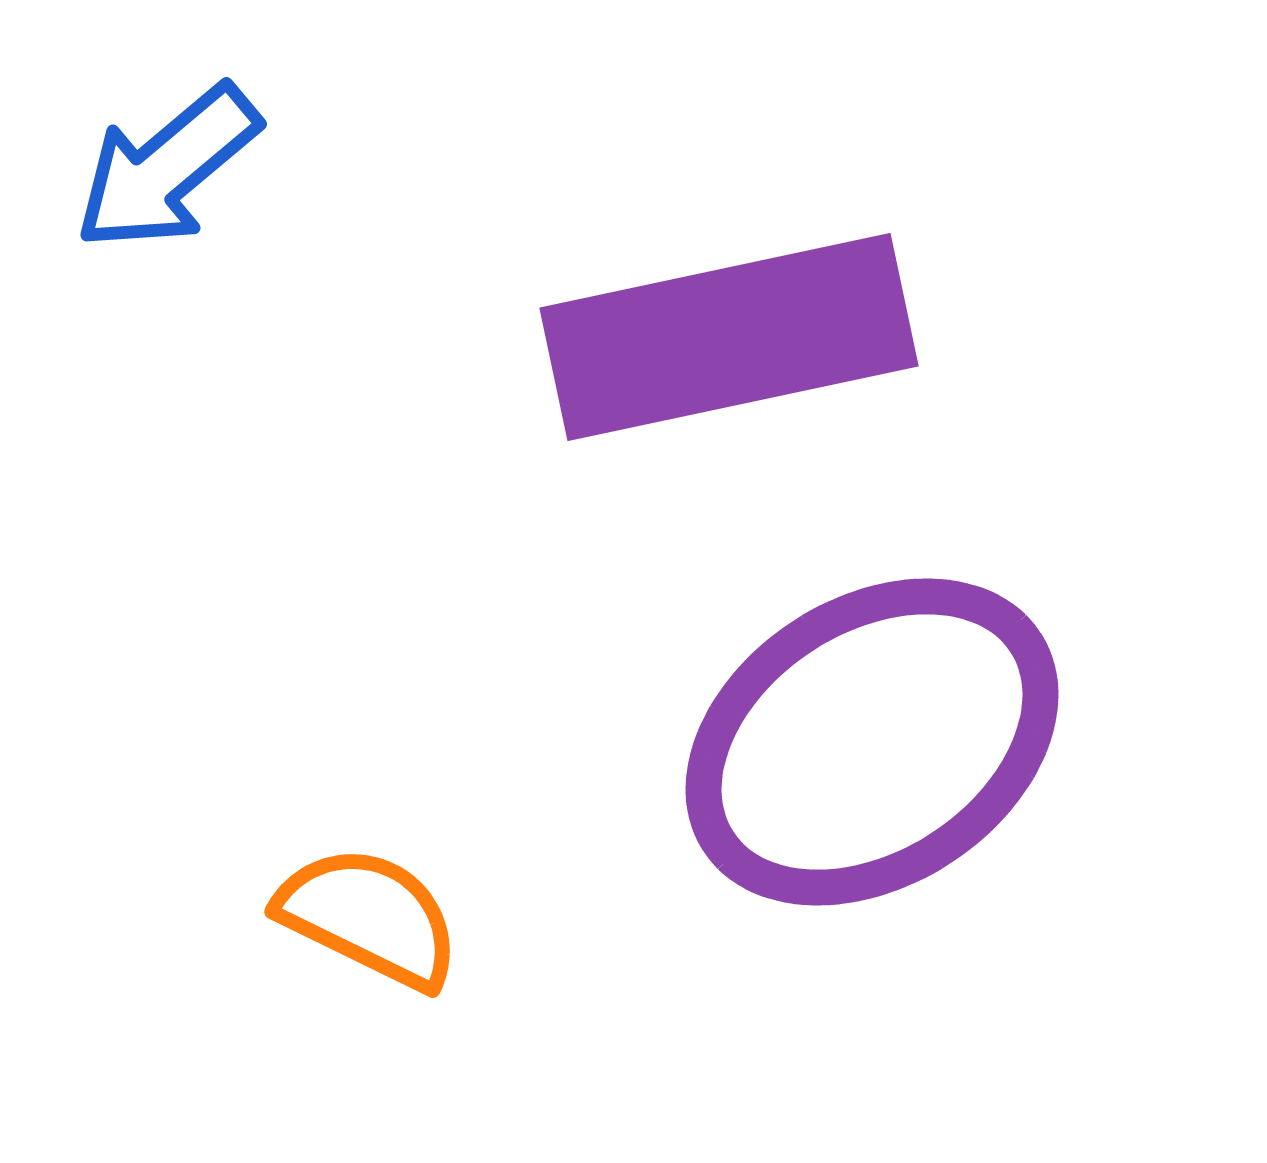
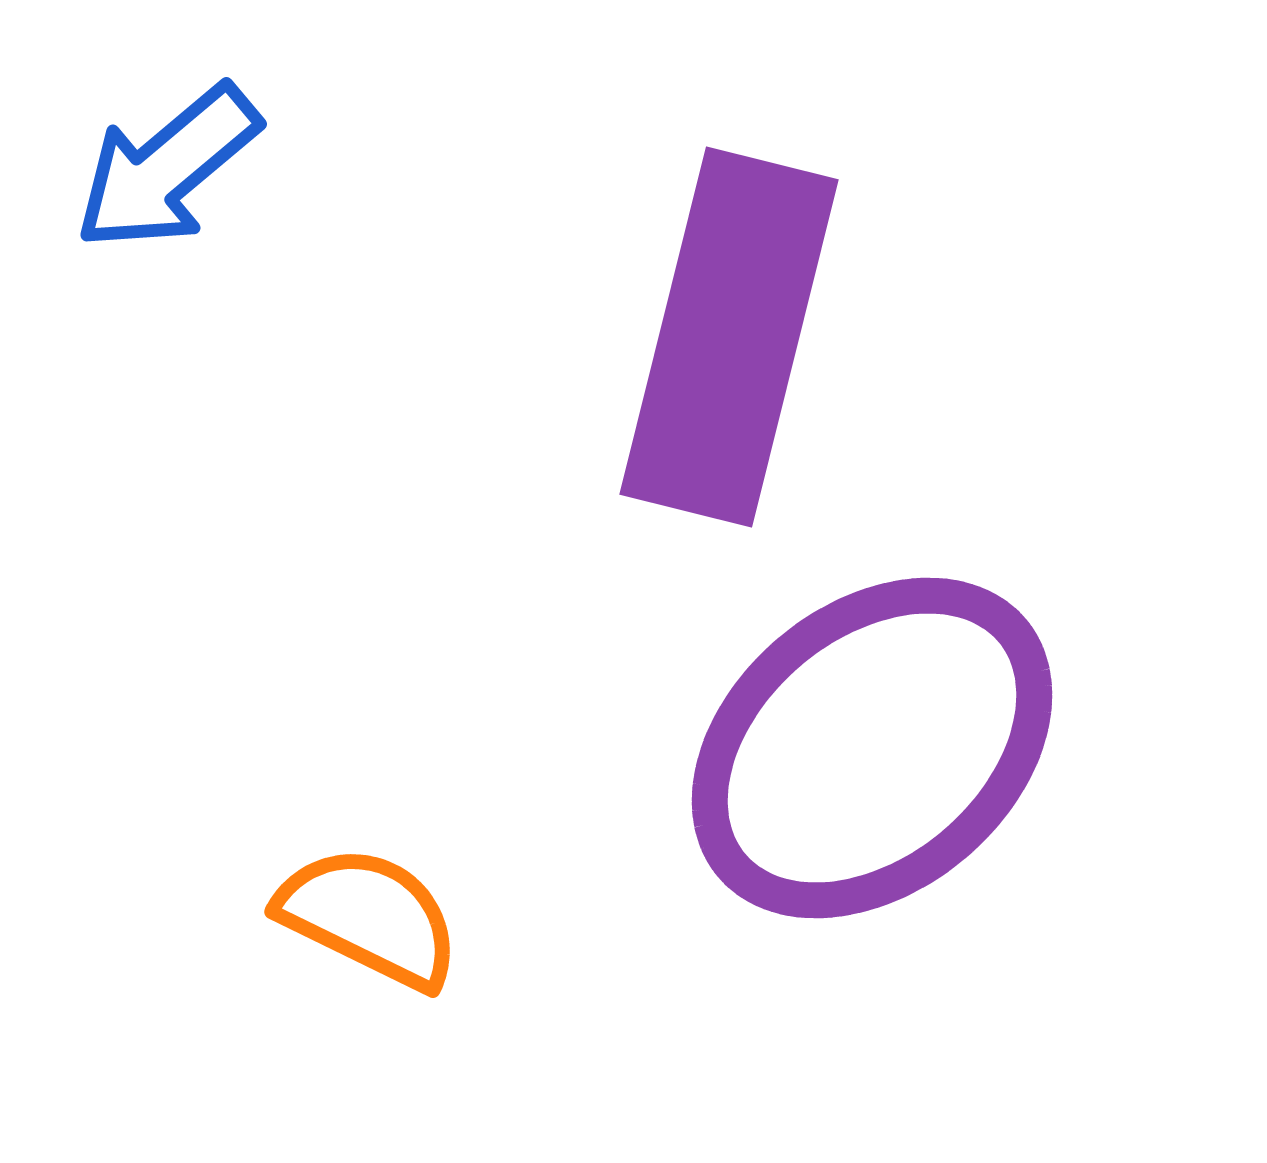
purple rectangle: rotated 64 degrees counterclockwise
purple ellipse: moved 6 px down; rotated 7 degrees counterclockwise
